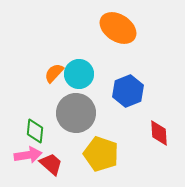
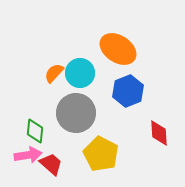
orange ellipse: moved 21 px down
cyan circle: moved 1 px right, 1 px up
yellow pentagon: rotated 8 degrees clockwise
